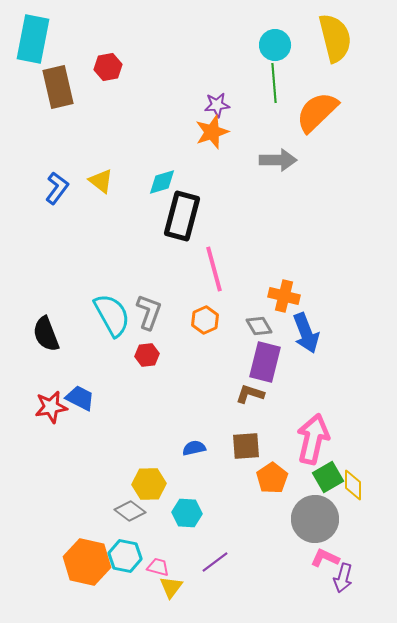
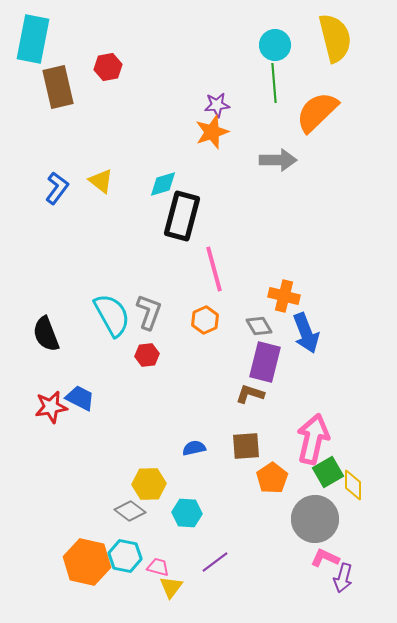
cyan diamond at (162, 182): moved 1 px right, 2 px down
green square at (328, 477): moved 5 px up
